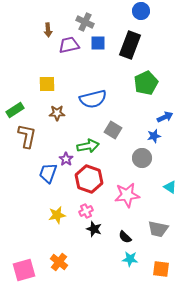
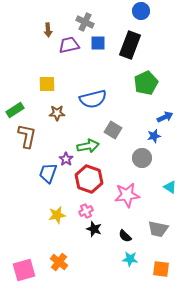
black semicircle: moved 1 px up
